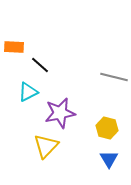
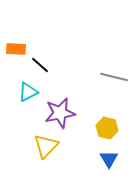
orange rectangle: moved 2 px right, 2 px down
